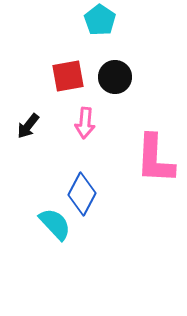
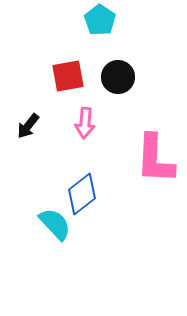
black circle: moved 3 px right
blue diamond: rotated 24 degrees clockwise
